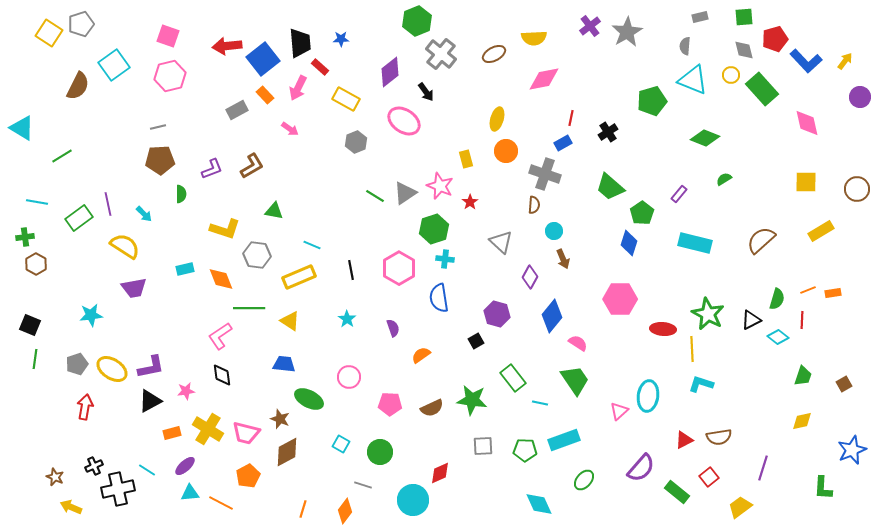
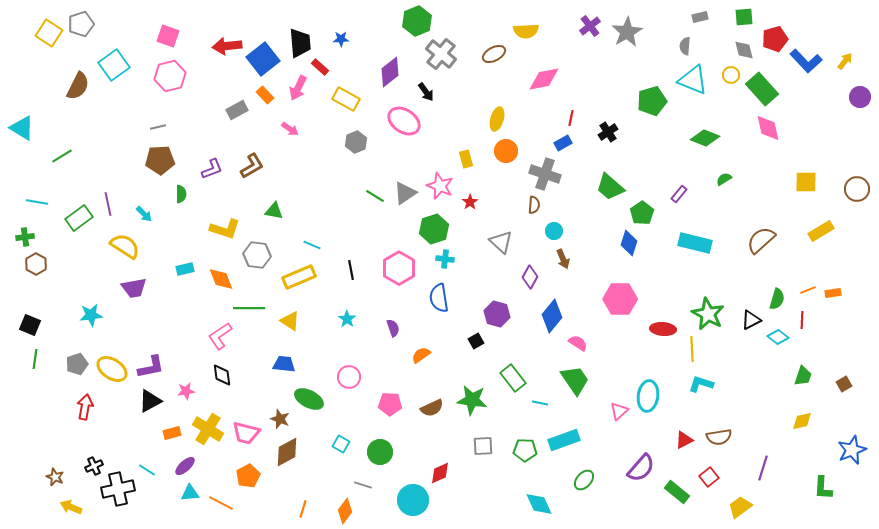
yellow semicircle at (534, 38): moved 8 px left, 7 px up
pink diamond at (807, 123): moved 39 px left, 5 px down
